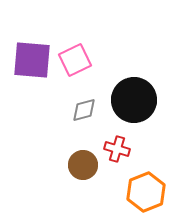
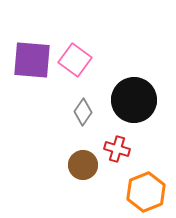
pink square: rotated 28 degrees counterclockwise
gray diamond: moved 1 px left, 2 px down; rotated 40 degrees counterclockwise
